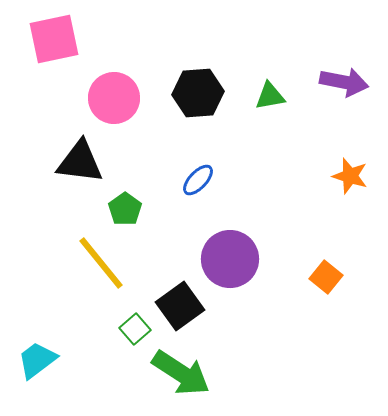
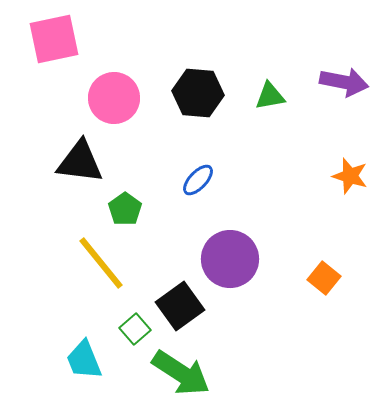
black hexagon: rotated 9 degrees clockwise
orange square: moved 2 px left, 1 px down
cyan trapezoid: moved 47 px right; rotated 75 degrees counterclockwise
